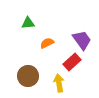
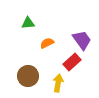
yellow arrow: moved 1 px left; rotated 18 degrees clockwise
